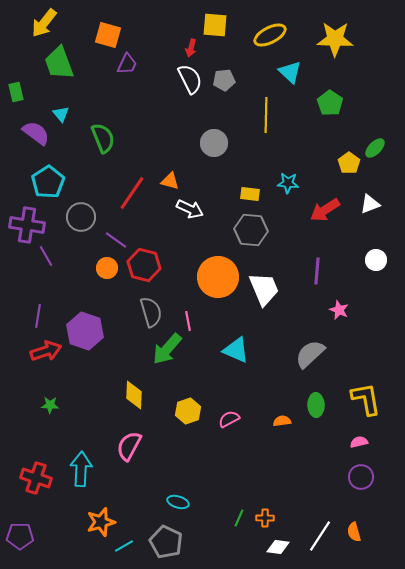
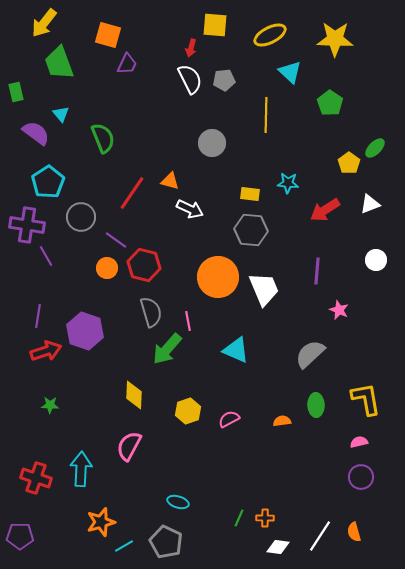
gray circle at (214, 143): moved 2 px left
